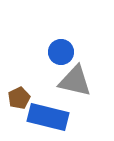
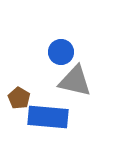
brown pentagon: rotated 15 degrees counterclockwise
blue rectangle: rotated 9 degrees counterclockwise
